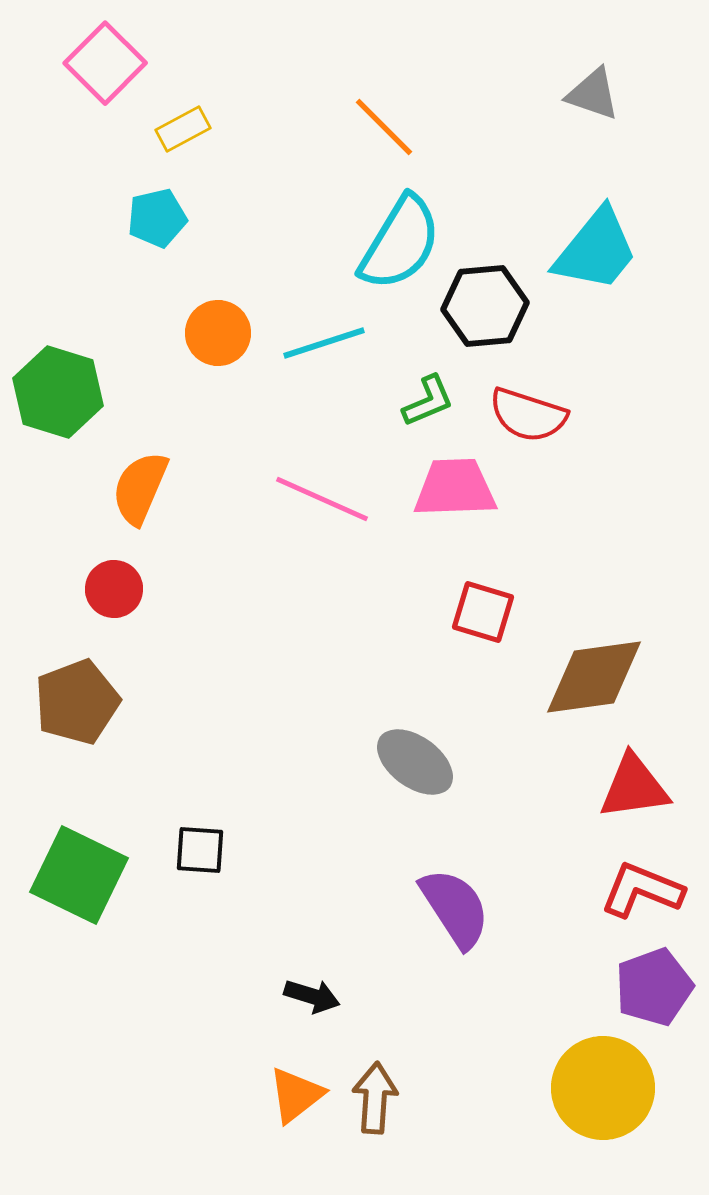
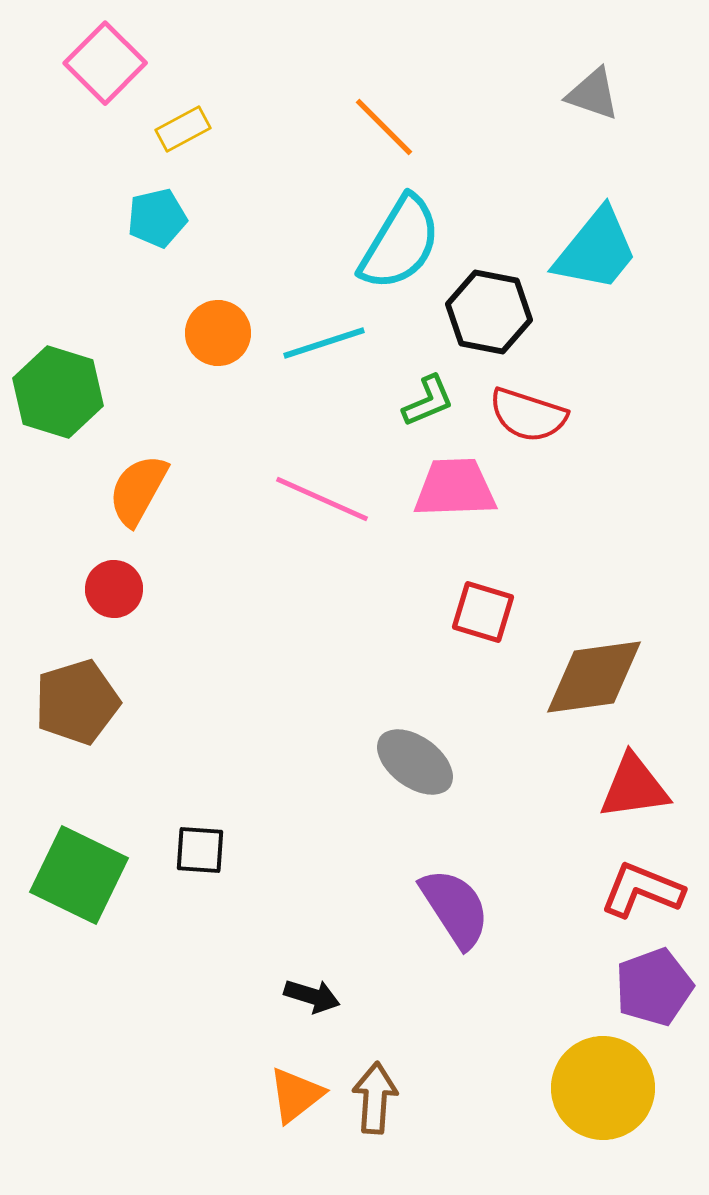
black hexagon: moved 4 px right, 6 px down; rotated 16 degrees clockwise
orange semicircle: moved 2 px left, 2 px down; rotated 6 degrees clockwise
brown pentagon: rotated 4 degrees clockwise
